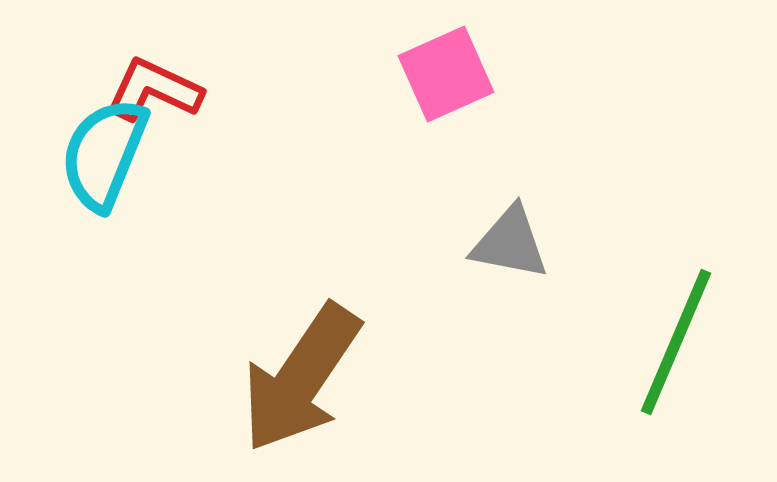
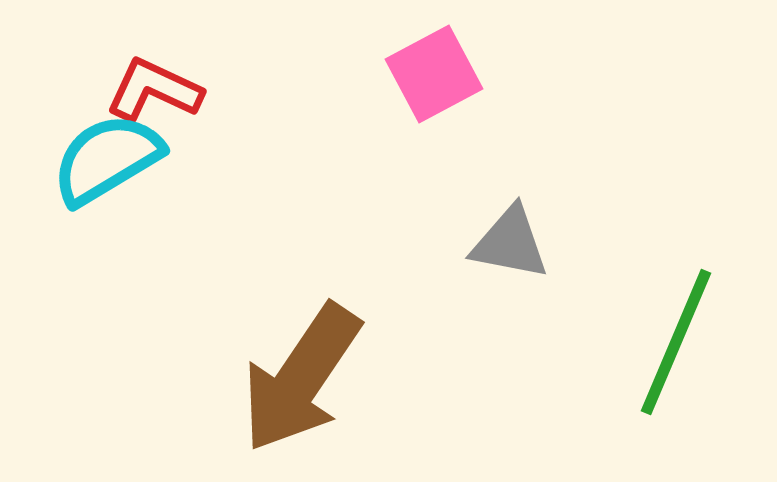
pink square: moved 12 px left; rotated 4 degrees counterclockwise
cyan semicircle: moved 3 px right, 5 px down; rotated 37 degrees clockwise
